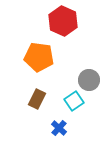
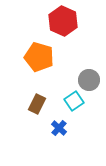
orange pentagon: rotated 8 degrees clockwise
brown rectangle: moved 5 px down
